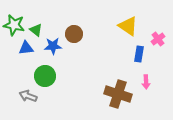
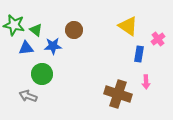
brown circle: moved 4 px up
green circle: moved 3 px left, 2 px up
